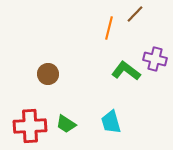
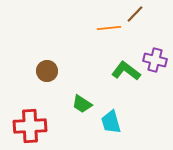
orange line: rotated 70 degrees clockwise
purple cross: moved 1 px down
brown circle: moved 1 px left, 3 px up
green trapezoid: moved 16 px right, 20 px up
